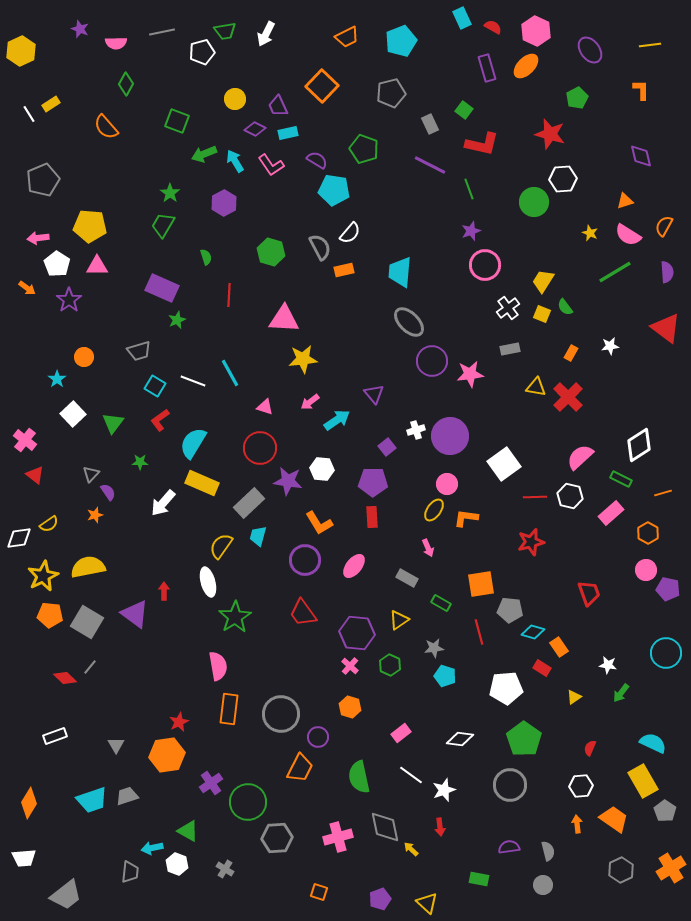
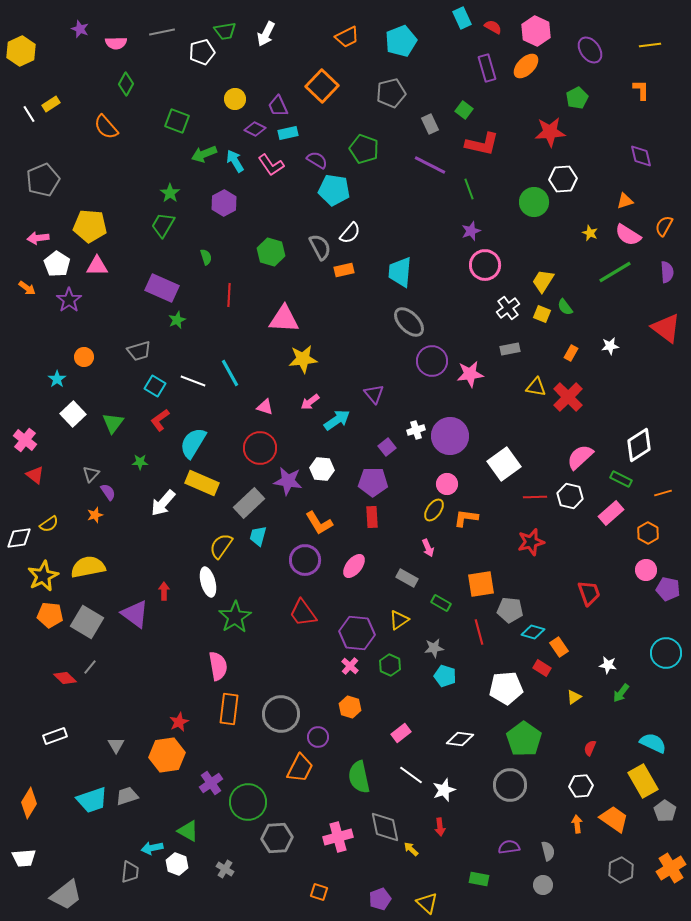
red star at (550, 134): moved 2 px up; rotated 20 degrees counterclockwise
